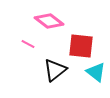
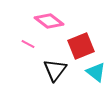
red square: rotated 28 degrees counterclockwise
black triangle: rotated 15 degrees counterclockwise
